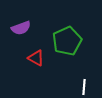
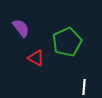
purple semicircle: rotated 108 degrees counterclockwise
green pentagon: moved 1 px down
